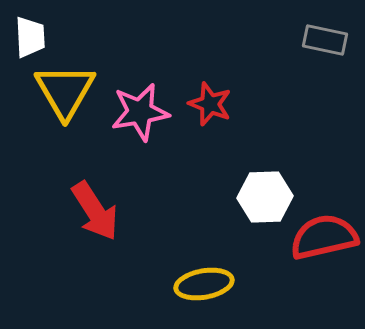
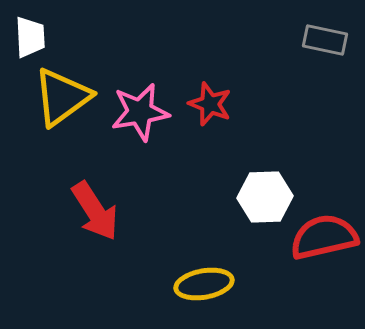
yellow triangle: moved 3 px left, 6 px down; rotated 24 degrees clockwise
